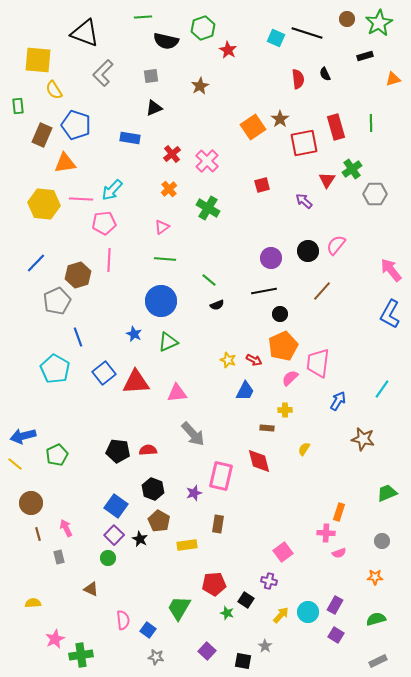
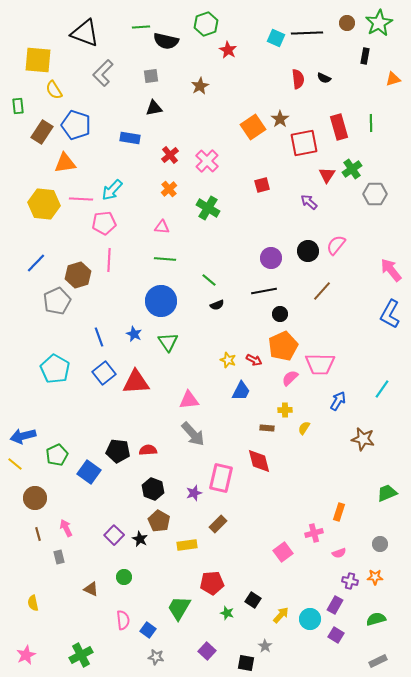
green line at (143, 17): moved 2 px left, 10 px down
brown circle at (347, 19): moved 4 px down
green hexagon at (203, 28): moved 3 px right, 4 px up
black line at (307, 33): rotated 20 degrees counterclockwise
black rectangle at (365, 56): rotated 63 degrees counterclockwise
black semicircle at (325, 74): moved 1 px left, 4 px down; rotated 40 degrees counterclockwise
black triangle at (154, 108): rotated 12 degrees clockwise
red rectangle at (336, 127): moved 3 px right
brown rectangle at (42, 135): moved 3 px up; rotated 10 degrees clockwise
red cross at (172, 154): moved 2 px left, 1 px down
red triangle at (327, 180): moved 5 px up
purple arrow at (304, 201): moved 5 px right, 1 px down
pink triangle at (162, 227): rotated 42 degrees clockwise
blue line at (78, 337): moved 21 px right
green triangle at (168, 342): rotated 40 degrees counterclockwise
pink trapezoid at (318, 363): moved 2 px right, 1 px down; rotated 96 degrees counterclockwise
blue trapezoid at (245, 391): moved 4 px left
pink triangle at (177, 393): moved 12 px right, 7 px down
yellow semicircle at (304, 449): moved 21 px up
pink rectangle at (221, 476): moved 2 px down
brown circle at (31, 503): moved 4 px right, 5 px up
blue square at (116, 506): moved 27 px left, 34 px up
brown rectangle at (218, 524): rotated 36 degrees clockwise
pink cross at (326, 533): moved 12 px left; rotated 18 degrees counterclockwise
gray circle at (382, 541): moved 2 px left, 3 px down
green circle at (108, 558): moved 16 px right, 19 px down
purple cross at (269, 581): moved 81 px right
red pentagon at (214, 584): moved 2 px left, 1 px up
black square at (246, 600): moved 7 px right
yellow semicircle at (33, 603): rotated 98 degrees counterclockwise
cyan circle at (308, 612): moved 2 px right, 7 px down
pink star at (55, 639): moved 29 px left, 16 px down
green cross at (81, 655): rotated 20 degrees counterclockwise
black square at (243, 661): moved 3 px right, 2 px down
